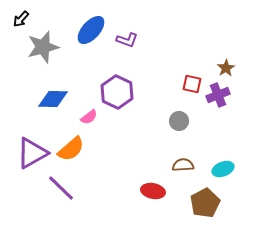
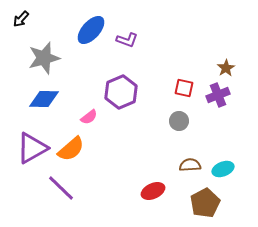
gray star: moved 1 px right, 11 px down
red square: moved 8 px left, 4 px down
purple hexagon: moved 4 px right; rotated 12 degrees clockwise
blue diamond: moved 9 px left
purple triangle: moved 5 px up
brown semicircle: moved 7 px right
red ellipse: rotated 35 degrees counterclockwise
